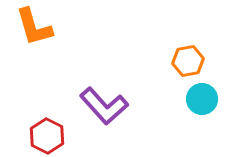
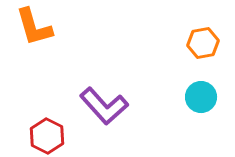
orange hexagon: moved 15 px right, 18 px up
cyan circle: moved 1 px left, 2 px up
